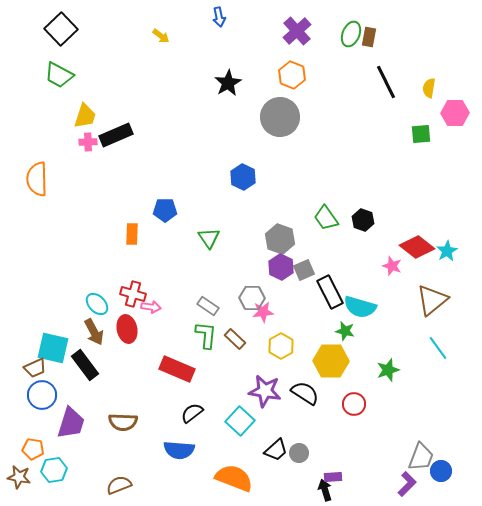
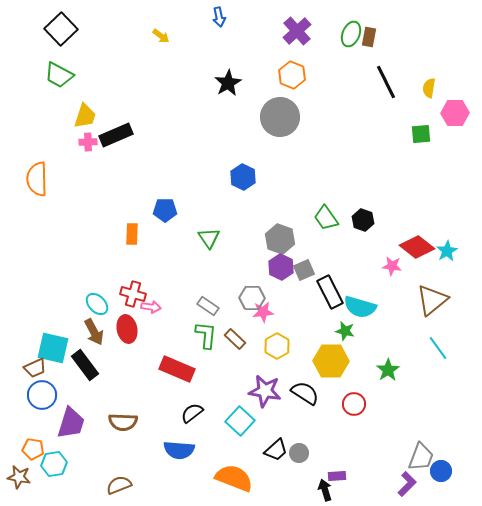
pink star at (392, 266): rotated 12 degrees counterclockwise
yellow hexagon at (281, 346): moved 4 px left
green star at (388, 370): rotated 15 degrees counterclockwise
cyan hexagon at (54, 470): moved 6 px up
purple rectangle at (333, 477): moved 4 px right, 1 px up
